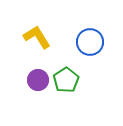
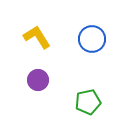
blue circle: moved 2 px right, 3 px up
green pentagon: moved 22 px right, 22 px down; rotated 20 degrees clockwise
